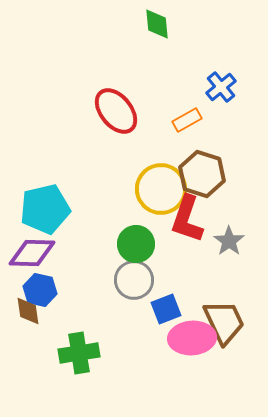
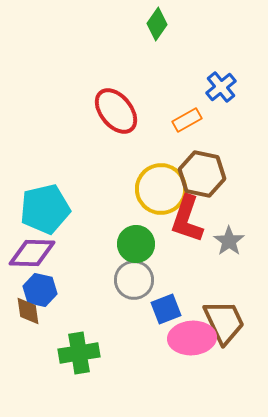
green diamond: rotated 40 degrees clockwise
brown hexagon: rotated 6 degrees counterclockwise
